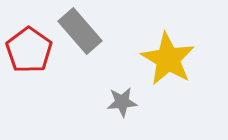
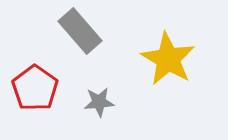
red pentagon: moved 6 px right, 38 px down
gray star: moved 23 px left
